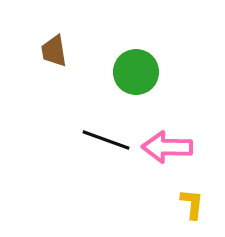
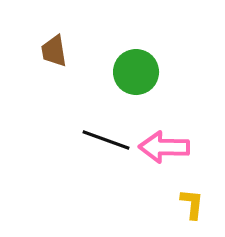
pink arrow: moved 3 px left
